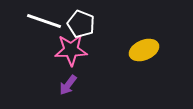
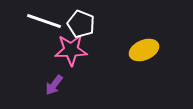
purple arrow: moved 14 px left
